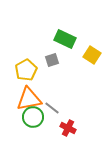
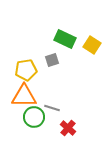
yellow square: moved 10 px up
yellow pentagon: rotated 20 degrees clockwise
orange triangle: moved 5 px left, 3 px up; rotated 12 degrees clockwise
gray line: rotated 21 degrees counterclockwise
green circle: moved 1 px right
red cross: rotated 14 degrees clockwise
